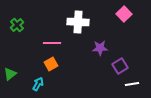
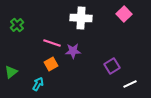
white cross: moved 3 px right, 4 px up
pink line: rotated 18 degrees clockwise
purple star: moved 27 px left, 3 px down
purple square: moved 8 px left
green triangle: moved 1 px right, 2 px up
white line: moved 2 px left; rotated 16 degrees counterclockwise
